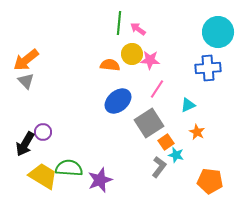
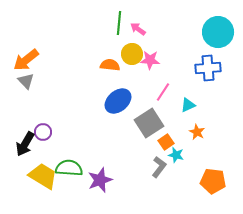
pink line: moved 6 px right, 3 px down
orange pentagon: moved 3 px right
